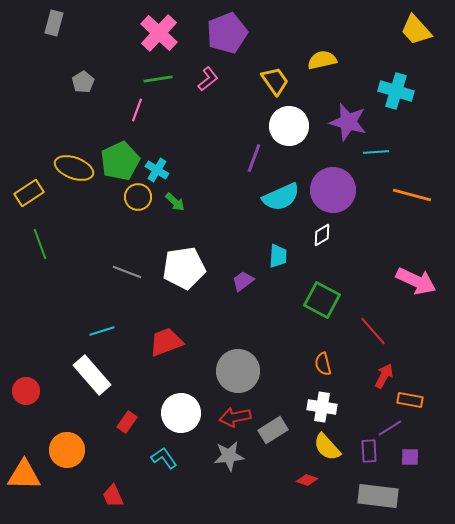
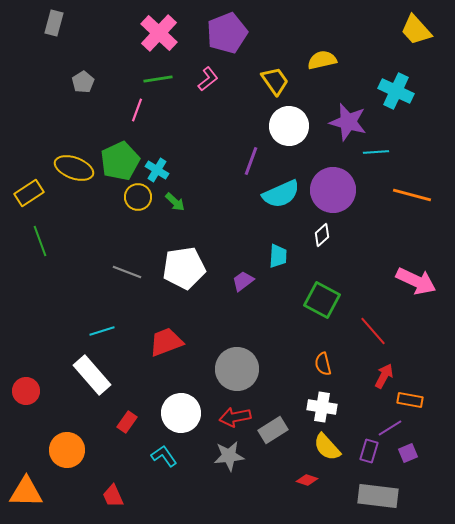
cyan cross at (396, 91): rotated 8 degrees clockwise
purple line at (254, 158): moved 3 px left, 3 px down
cyan semicircle at (281, 197): moved 3 px up
white diamond at (322, 235): rotated 10 degrees counterclockwise
green line at (40, 244): moved 3 px up
gray circle at (238, 371): moved 1 px left, 2 px up
purple rectangle at (369, 451): rotated 20 degrees clockwise
purple square at (410, 457): moved 2 px left, 4 px up; rotated 24 degrees counterclockwise
cyan L-shape at (164, 458): moved 2 px up
orange triangle at (24, 475): moved 2 px right, 17 px down
